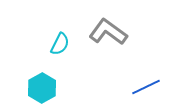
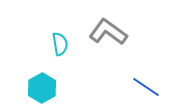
cyan semicircle: rotated 35 degrees counterclockwise
blue line: rotated 60 degrees clockwise
